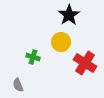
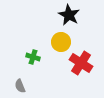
black star: rotated 10 degrees counterclockwise
red cross: moved 4 px left
gray semicircle: moved 2 px right, 1 px down
